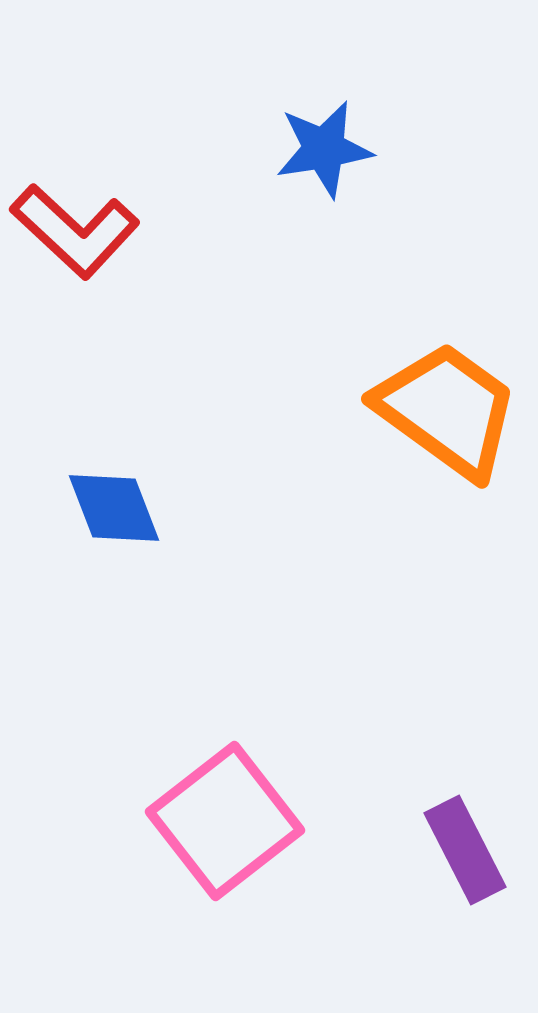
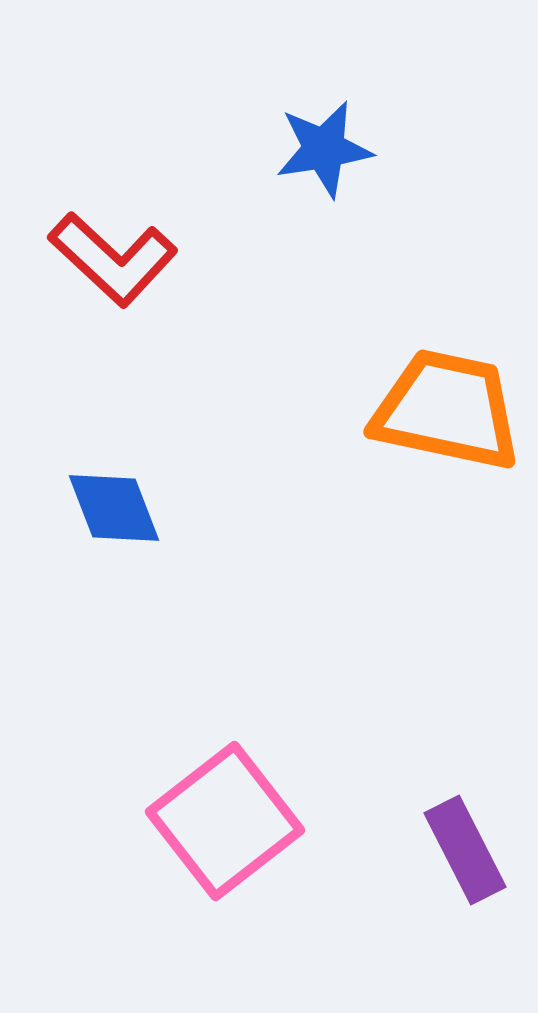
red L-shape: moved 38 px right, 28 px down
orange trapezoid: rotated 24 degrees counterclockwise
